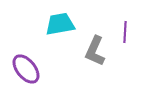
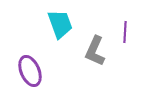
cyan trapezoid: rotated 80 degrees clockwise
purple ellipse: moved 4 px right, 2 px down; rotated 16 degrees clockwise
